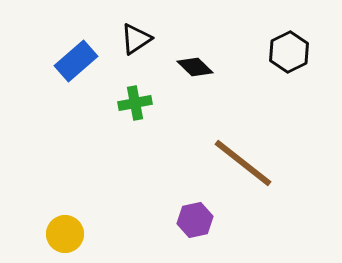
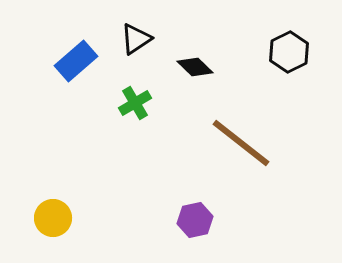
green cross: rotated 20 degrees counterclockwise
brown line: moved 2 px left, 20 px up
yellow circle: moved 12 px left, 16 px up
